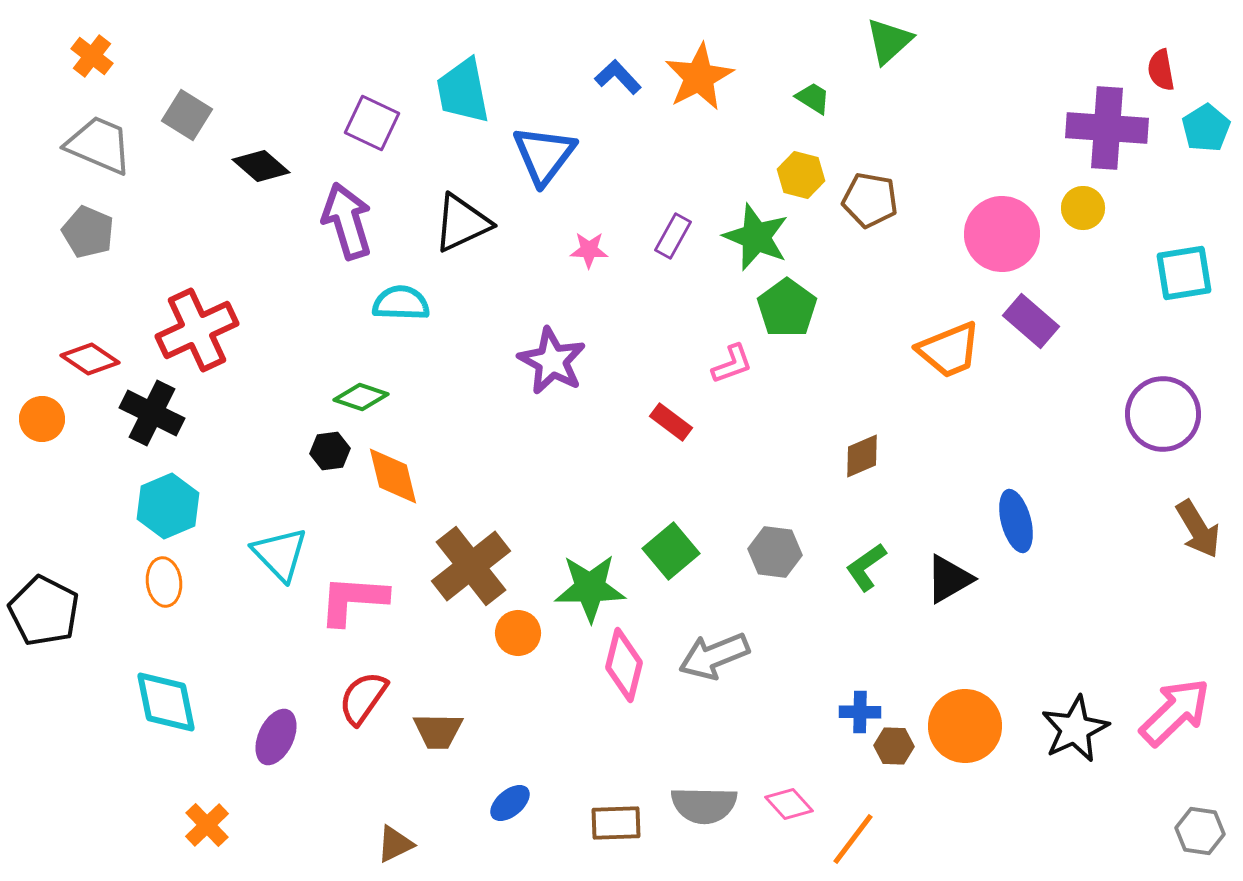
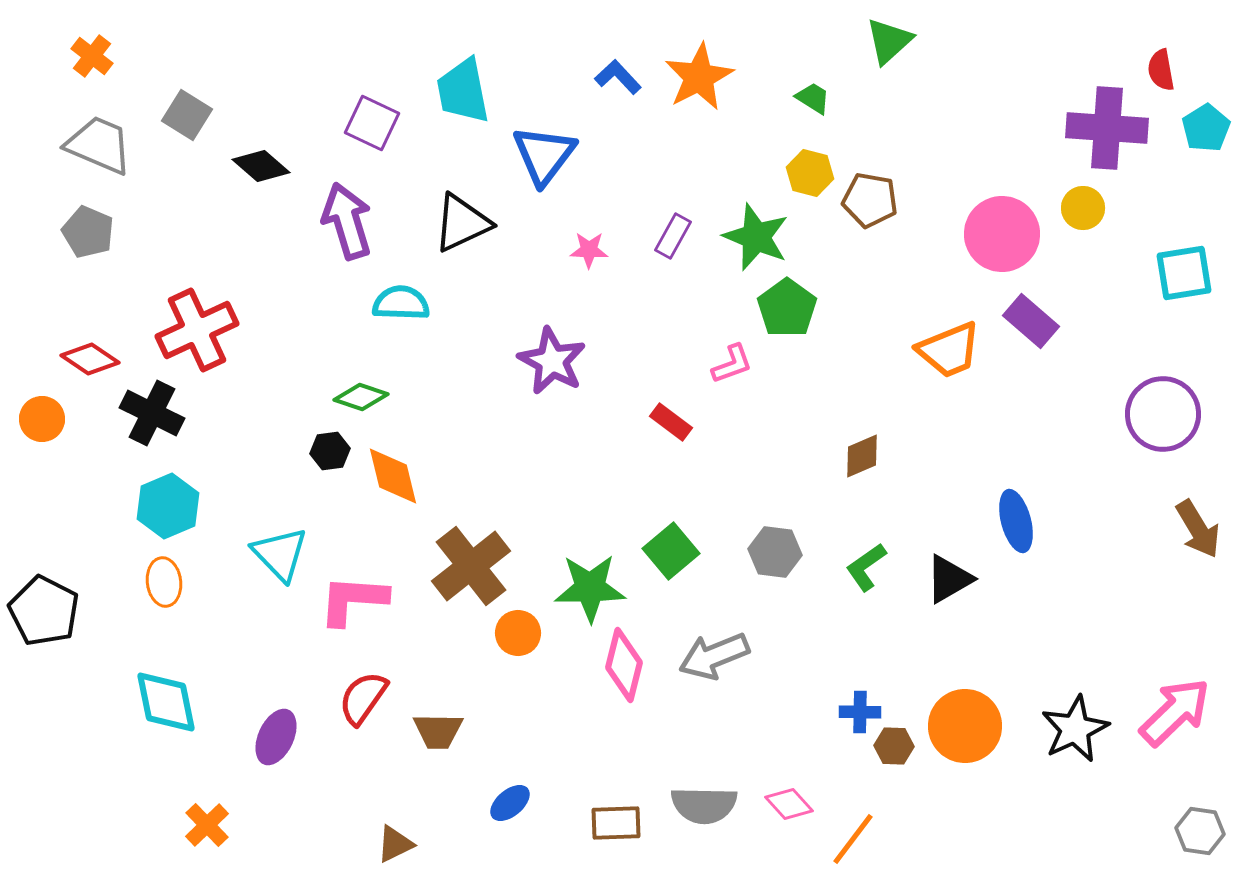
yellow hexagon at (801, 175): moved 9 px right, 2 px up
